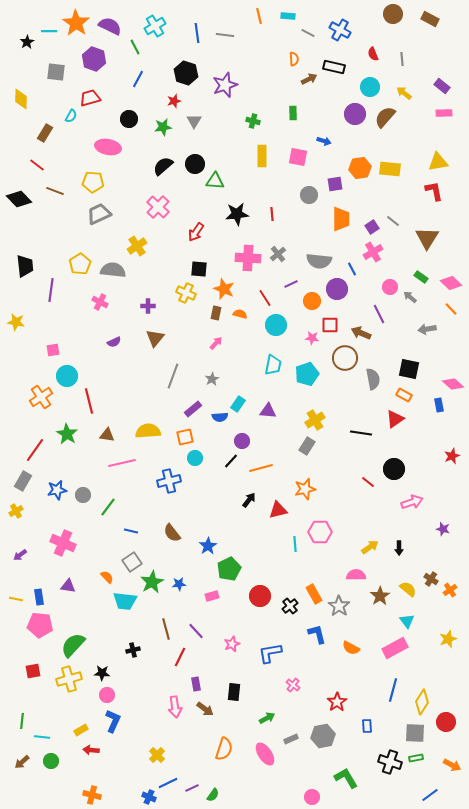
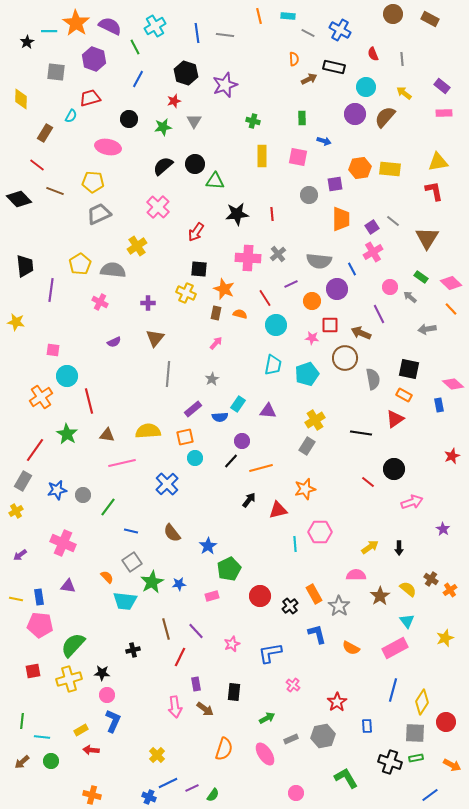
cyan circle at (370, 87): moved 4 px left
green rectangle at (293, 113): moved 9 px right, 5 px down
purple cross at (148, 306): moved 3 px up
pink square at (53, 350): rotated 16 degrees clockwise
gray line at (173, 376): moved 5 px left, 2 px up; rotated 15 degrees counterclockwise
blue cross at (169, 481): moved 2 px left, 3 px down; rotated 30 degrees counterclockwise
purple star at (443, 529): rotated 16 degrees clockwise
yellow star at (448, 639): moved 3 px left, 1 px up
pink circle at (312, 797): moved 16 px left, 4 px up
